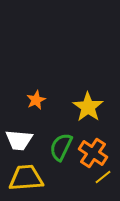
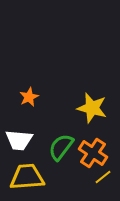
orange star: moved 7 px left, 3 px up
yellow star: moved 4 px right, 1 px down; rotated 20 degrees counterclockwise
green semicircle: rotated 12 degrees clockwise
yellow trapezoid: moved 1 px right, 1 px up
